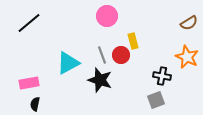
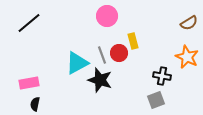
red circle: moved 2 px left, 2 px up
cyan triangle: moved 9 px right
